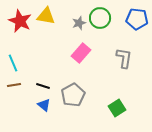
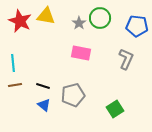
blue pentagon: moved 7 px down
gray star: rotated 16 degrees counterclockwise
pink rectangle: rotated 60 degrees clockwise
gray L-shape: moved 2 px right, 1 px down; rotated 15 degrees clockwise
cyan line: rotated 18 degrees clockwise
brown line: moved 1 px right
gray pentagon: rotated 15 degrees clockwise
green square: moved 2 px left, 1 px down
